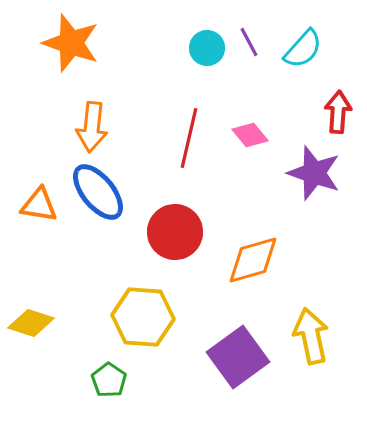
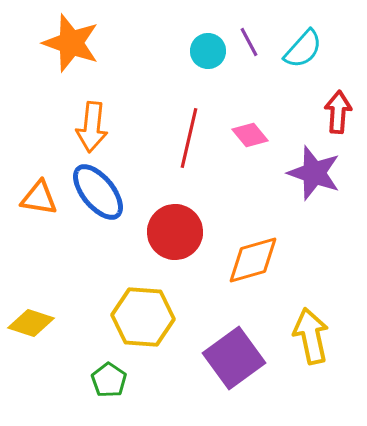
cyan circle: moved 1 px right, 3 px down
orange triangle: moved 7 px up
purple square: moved 4 px left, 1 px down
